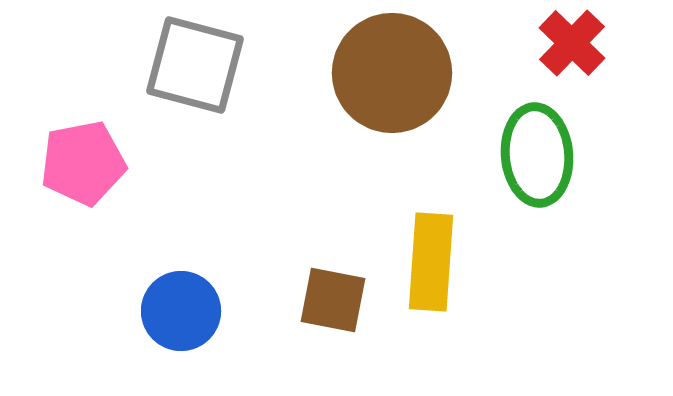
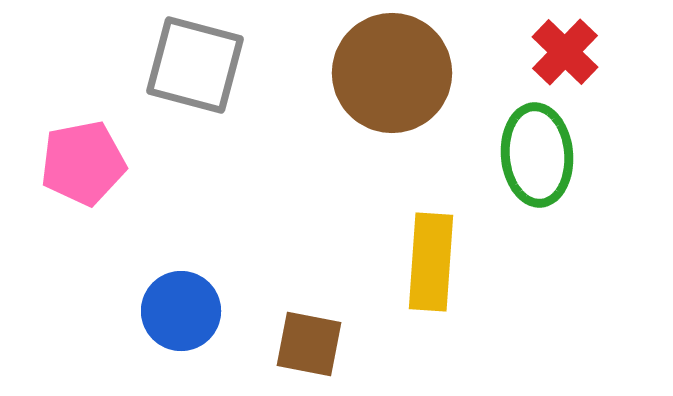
red cross: moved 7 px left, 9 px down
brown square: moved 24 px left, 44 px down
